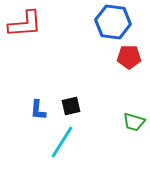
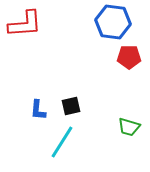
green trapezoid: moved 5 px left, 5 px down
